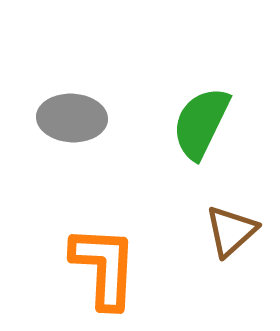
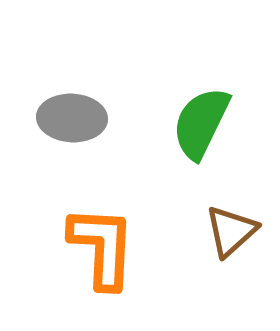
orange L-shape: moved 2 px left, 20 px up
